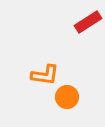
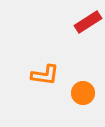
orange circle: moved 16 px right, 4 px up
